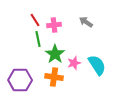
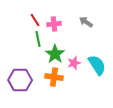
pink cross: moved 1 px up
